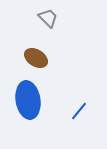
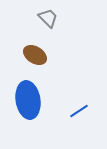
brown ellipse: moved 1 px left, 3 px up
blue line: rotated 18 degrees clockwise
